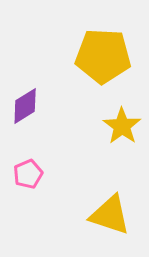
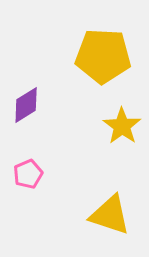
purple diamond: moved 1 px right, 1 px up
